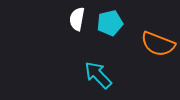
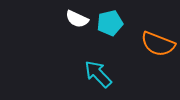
white semicircle: rotated 75 degrees counterclockwise
cyan arrow: moved 1 px up
